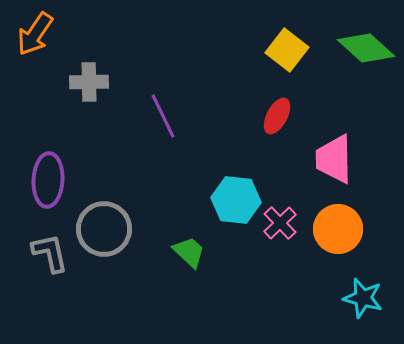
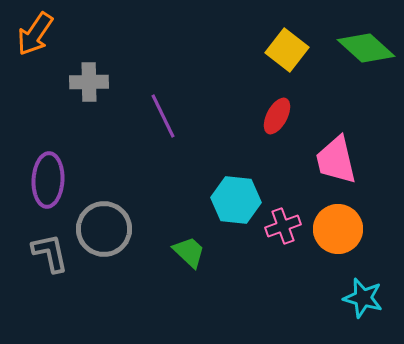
pink trapezoid: moved 2 px right, 1 px down; rotated 12 degrees counterclockwise
pink cross: moved 3 px right, 3 px down; rotated 24 degrees clockwise
